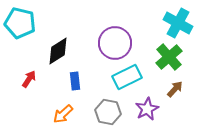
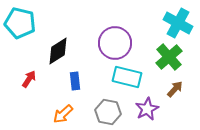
cyan rectangle: rotated 40 degrees clockwise
